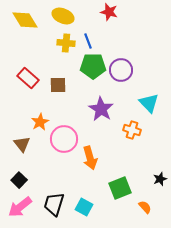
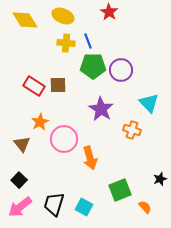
red star: rotated 18 degrees clockwise
red rectangle: moved 6 px right, 8 px down; rotated 10 degrees counterclockwise
green square: moved 2 px down
